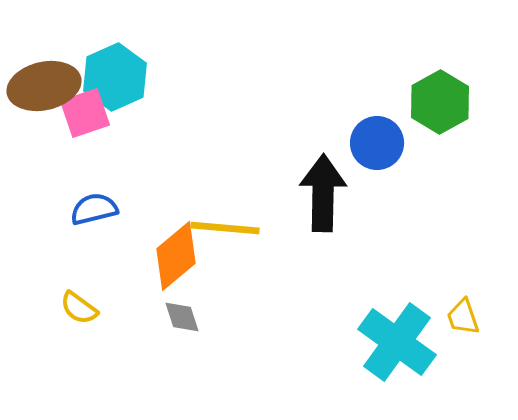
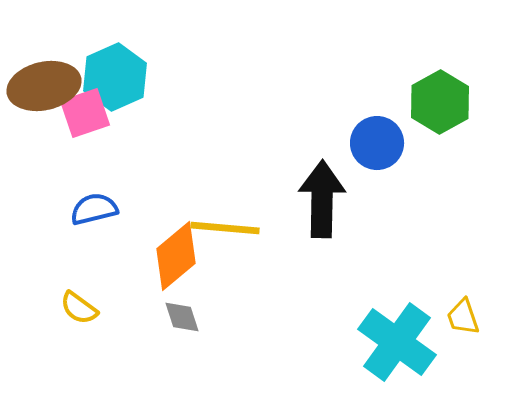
black arrow: moved 1 px left, 6 px down
